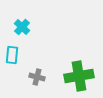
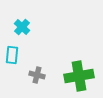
gray cross: moved 2 px up
